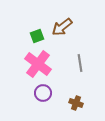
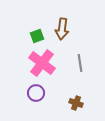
brown arrow: moved 2 px down; rotated 45 degrees counterclockwise
pink cross: moved 4 px right, 1 px up
purple circle: moved 7 px left
